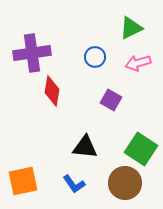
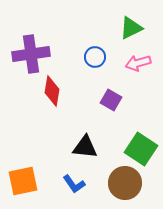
purple cross: moved 1 px left, 1 px down
